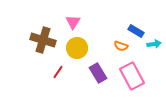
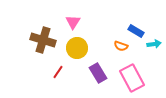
pink rectangle: moved 2 px down
